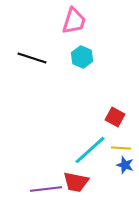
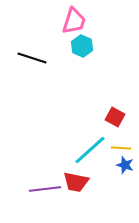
cyan hexagon: moved 11 px up
purple line: moved 1 px left
